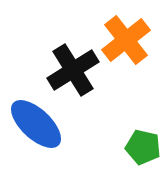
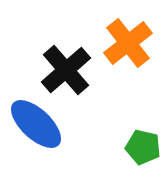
orange cross: moved 2 px right, 3 px down
black cross: moved 7 px left; rotated 9 degrees counterclockwise
